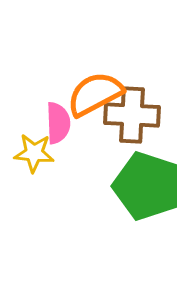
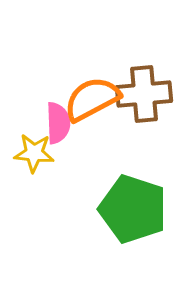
orange semicircle: moved 3 px left, 5 px down
brown cross: moved 12 px right, 21 px up; rotated 8 degrees counterclockwise
green pentagon: moved 14 px left, 23 px down
